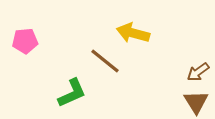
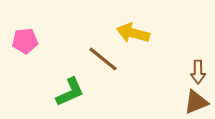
brown line: moved 2 px left, 2 px up
brown arrow: rotated 55 degrees counterclockwise
green L-shape: moved 2 px left, 1 px up
brown triangle: rotated 40 degrees clockwise
